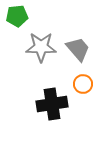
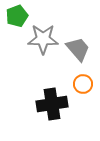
green pentagon: rotated 15 degrees counterclockwise
gray star: moved 2 px right, 8 px up
